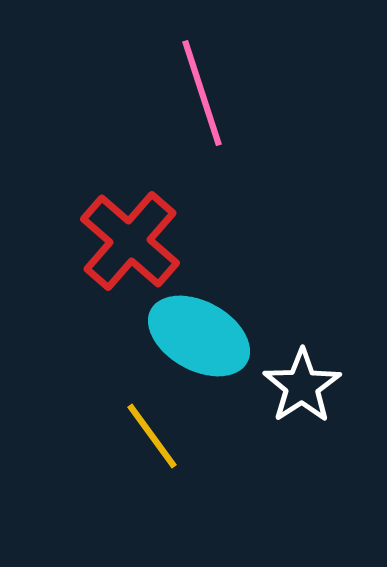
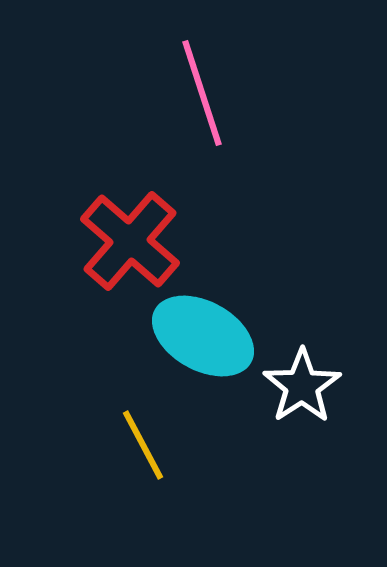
cyan ellipse: moved 4 px right
yellow line: moved 9 px left, 9 px down; rotated 8 degrees clockwise
